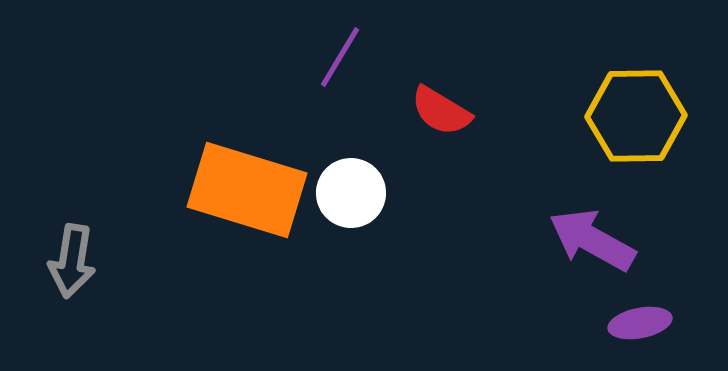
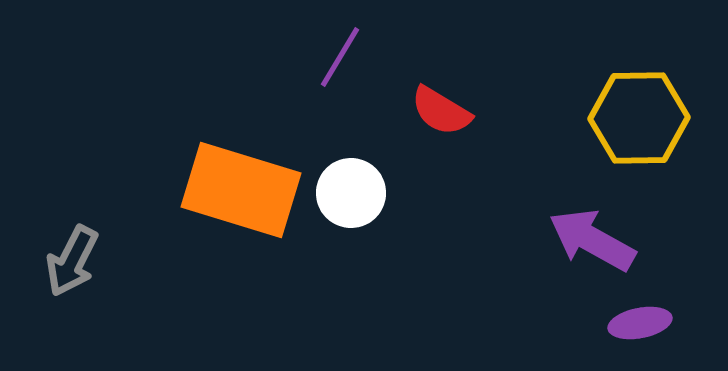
yellow hexagon: moved 3 px right, 2 px down
orange rectangle: moved 6 px left
gray arrow: rotated 18 degrees clockwise
